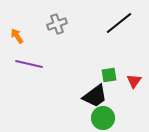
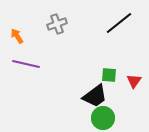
purple line: moved 3 px left
green square: rotated 14 degrees clockwise
